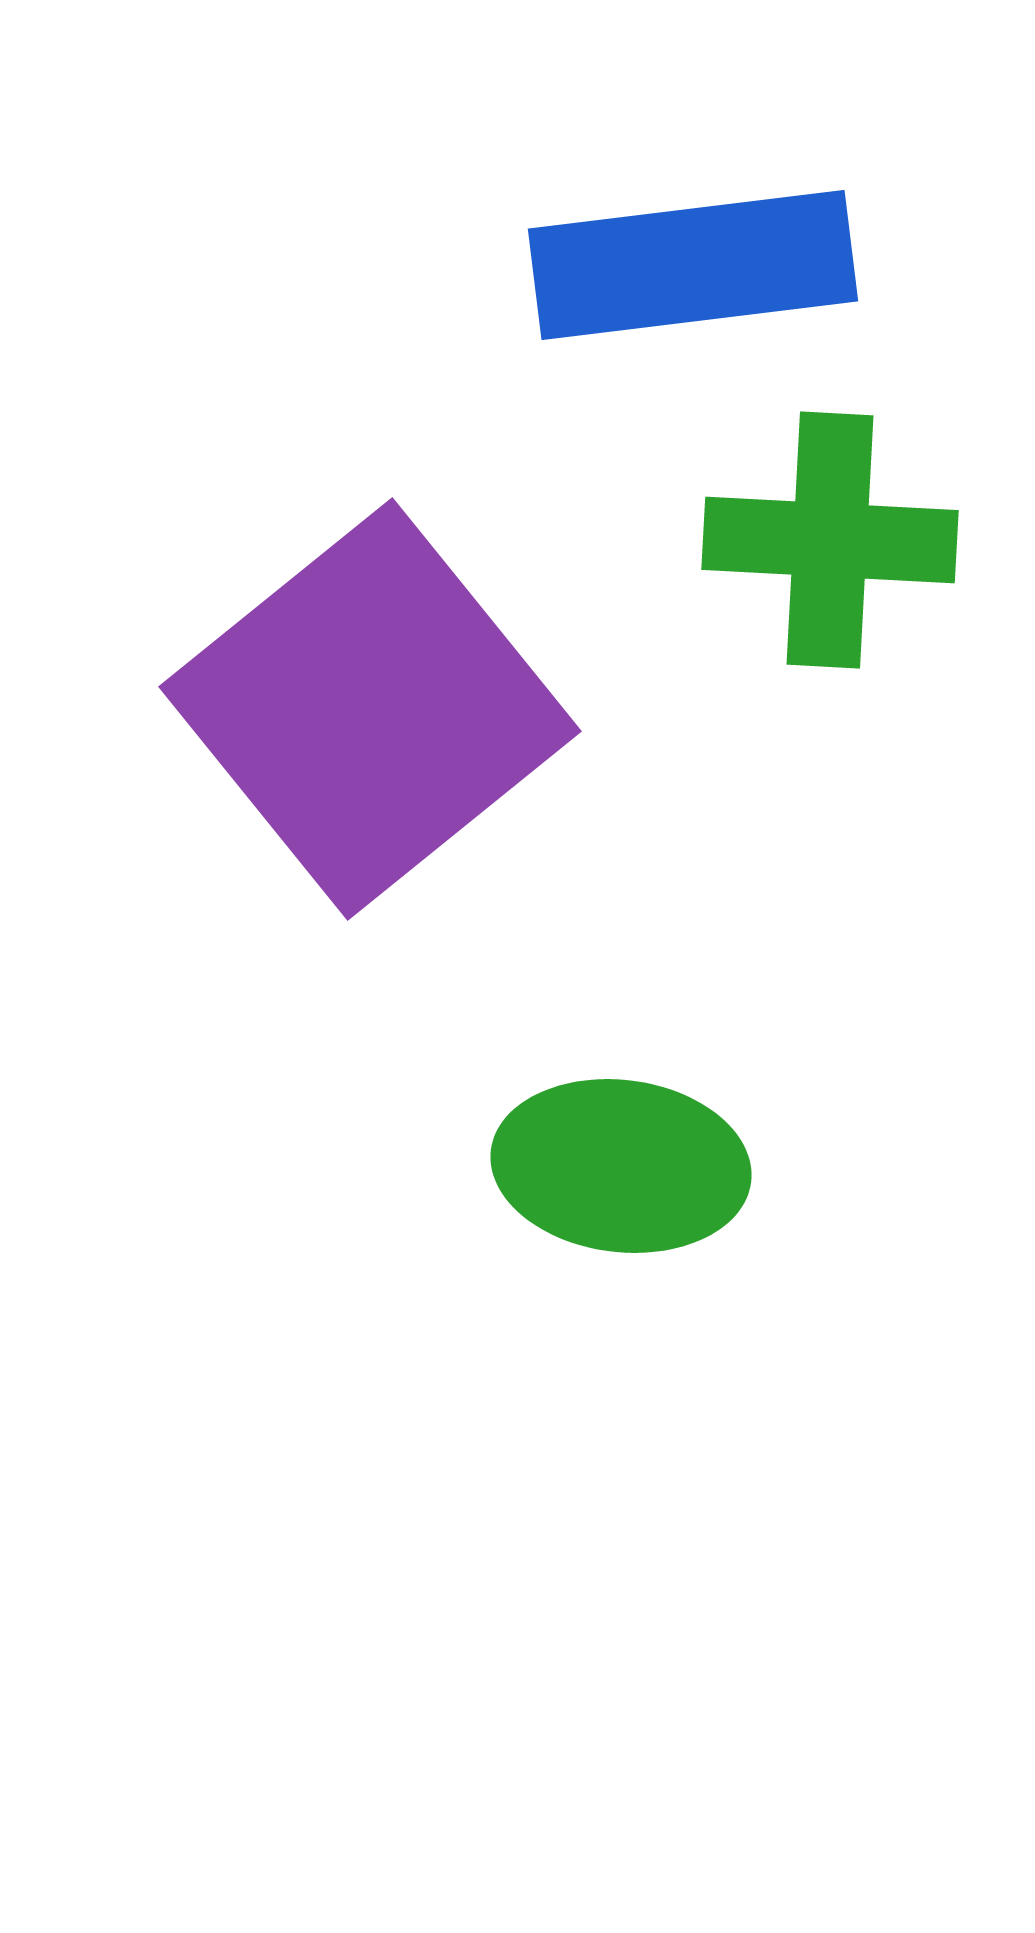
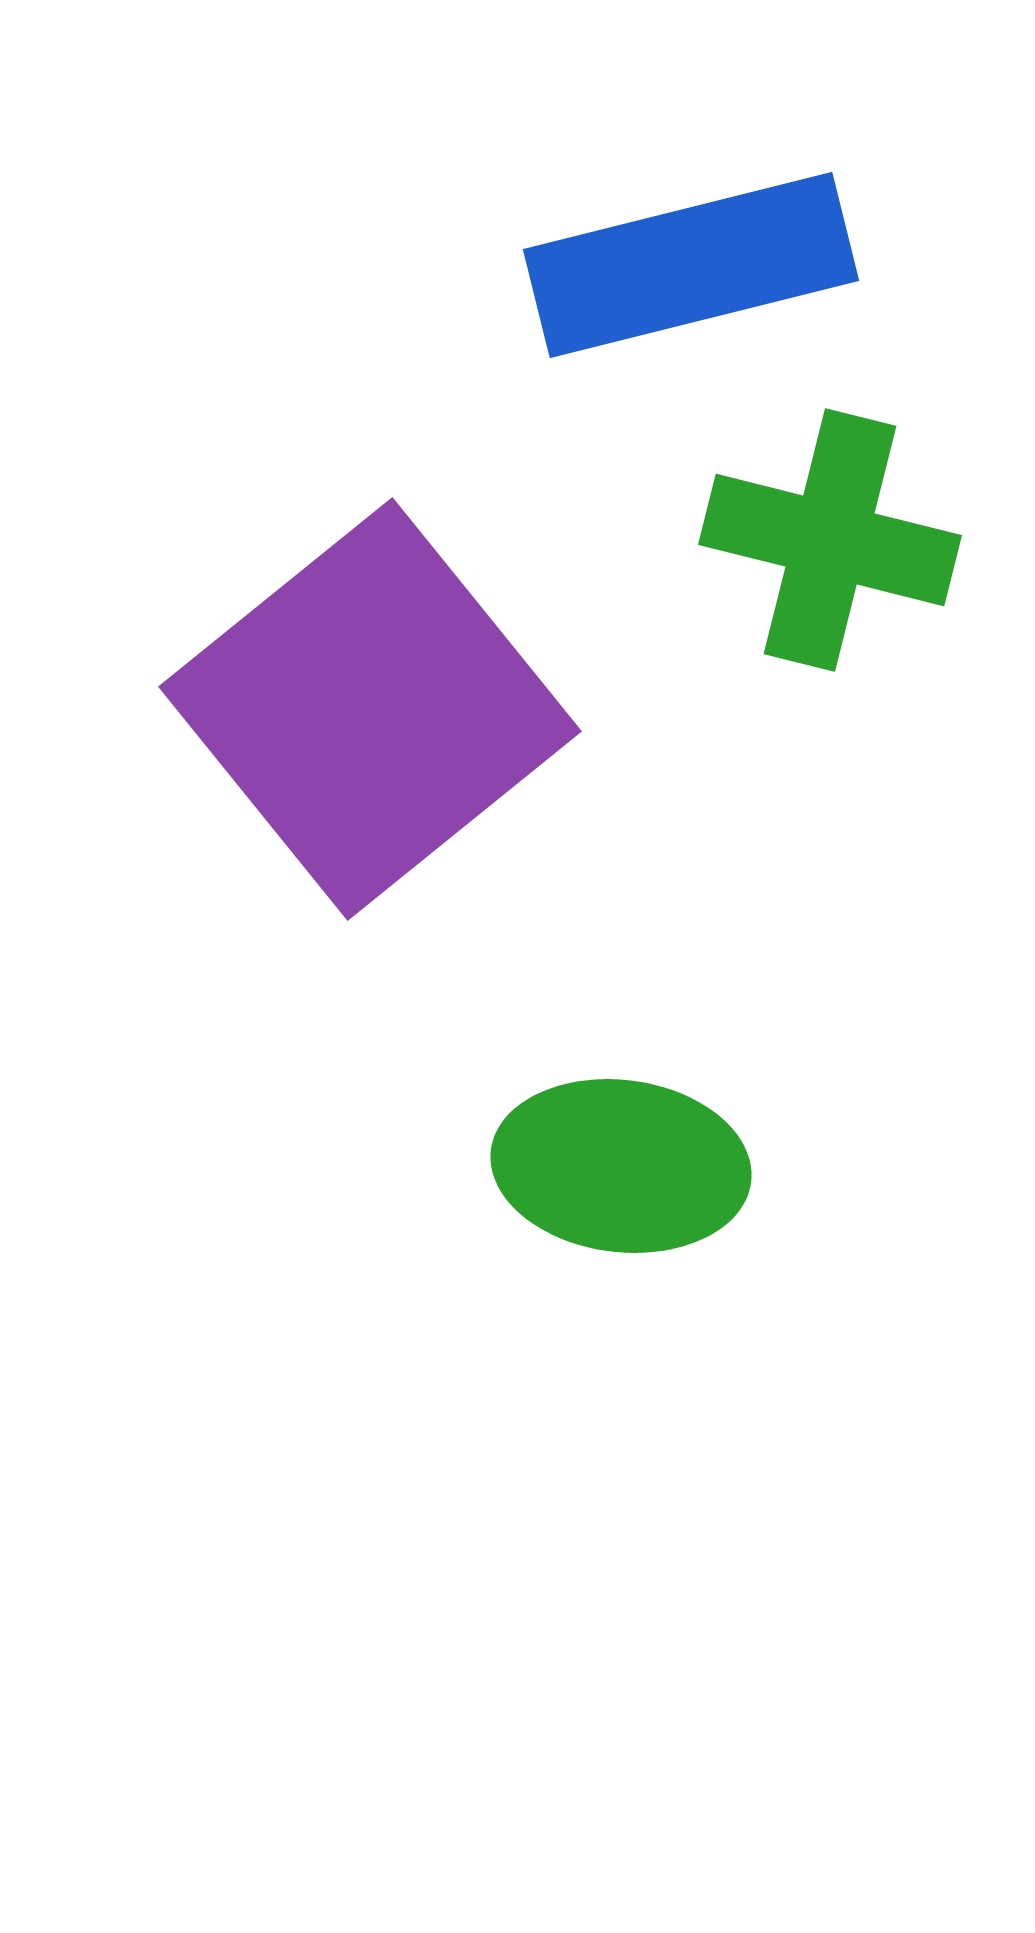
blue rectangle: moved 2 px left; rotated 7 degrees counterclockwise
green cross: rotated 11 degrees clockwise
